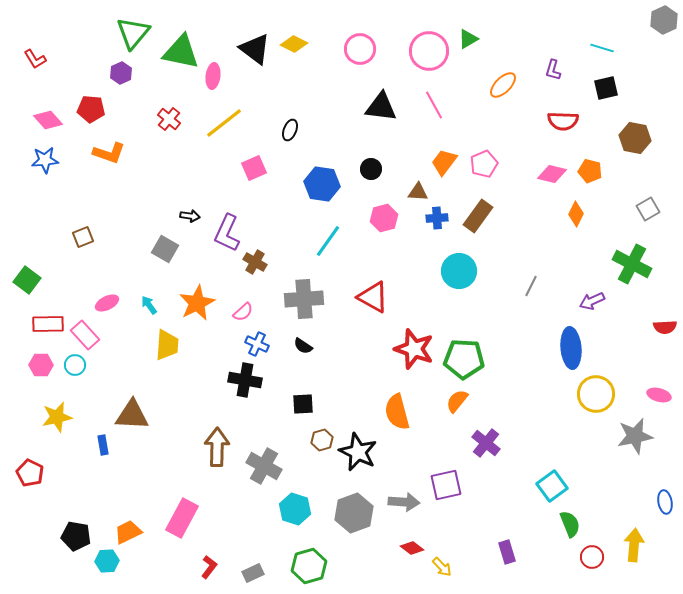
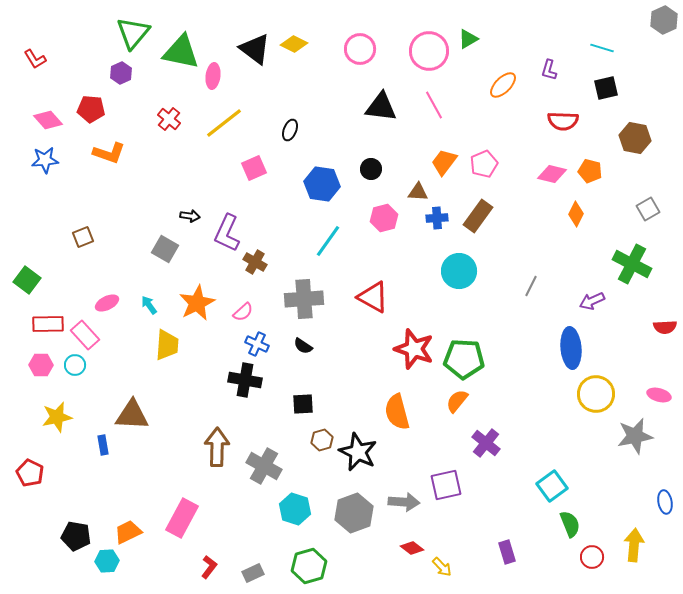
purple L-shape at (553, 70): moved 4 px left
